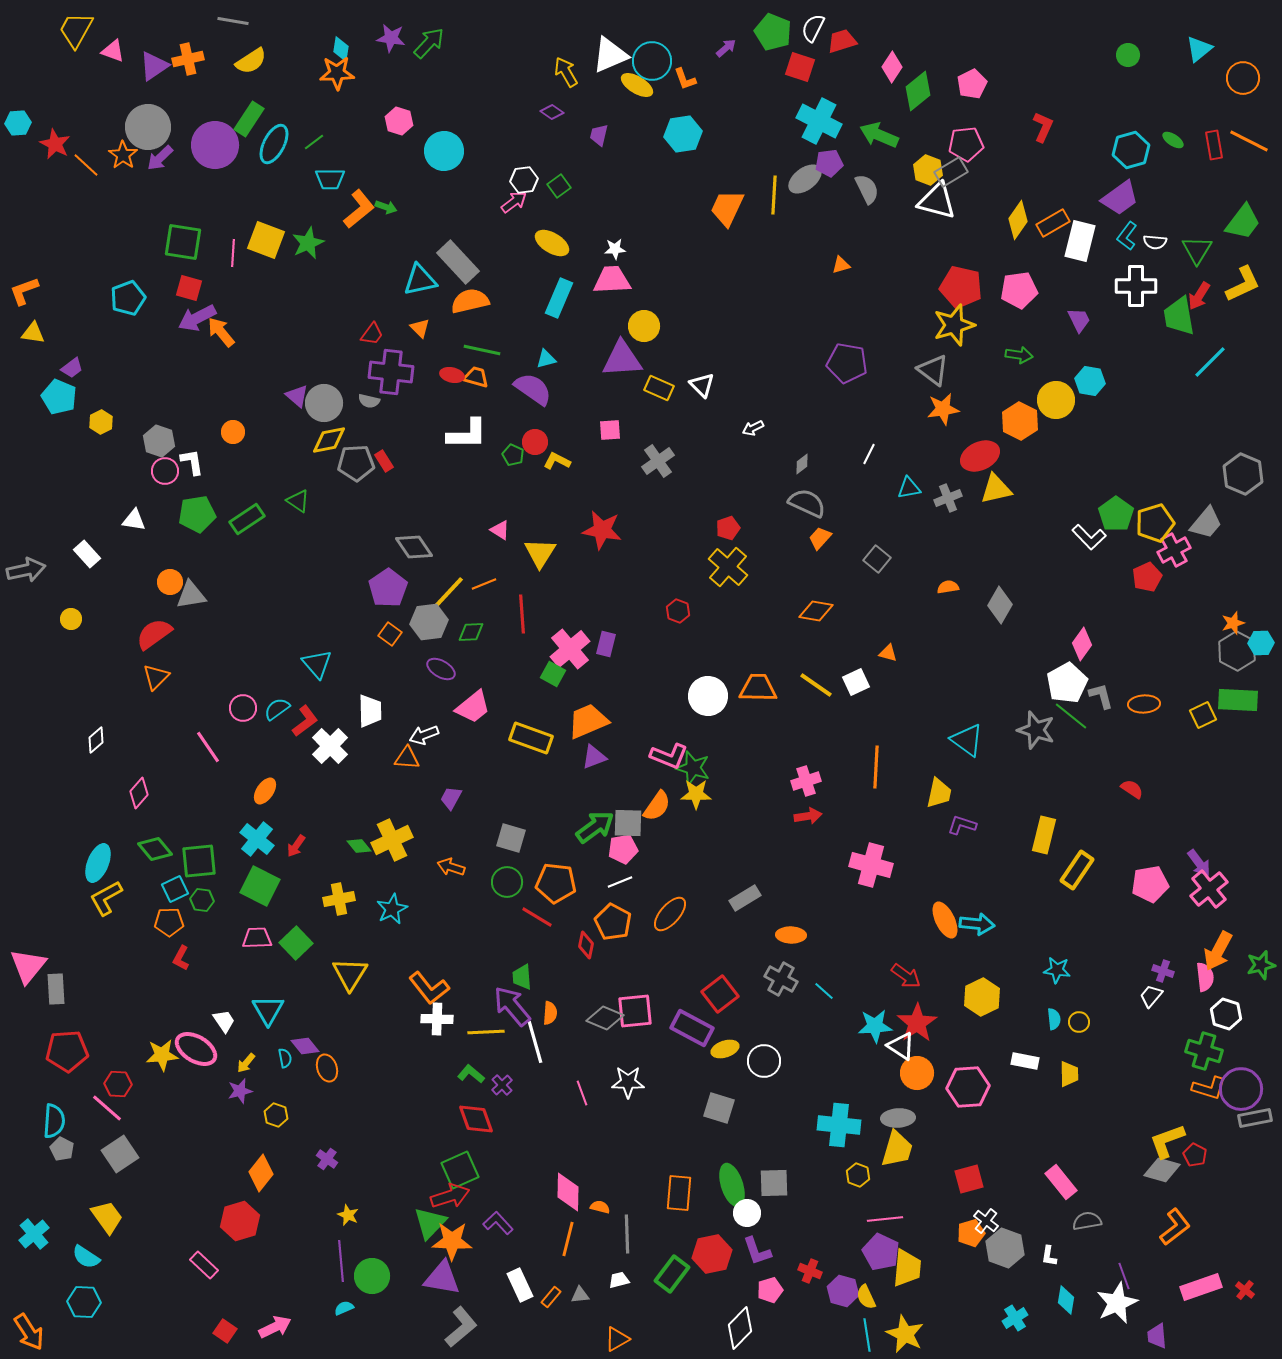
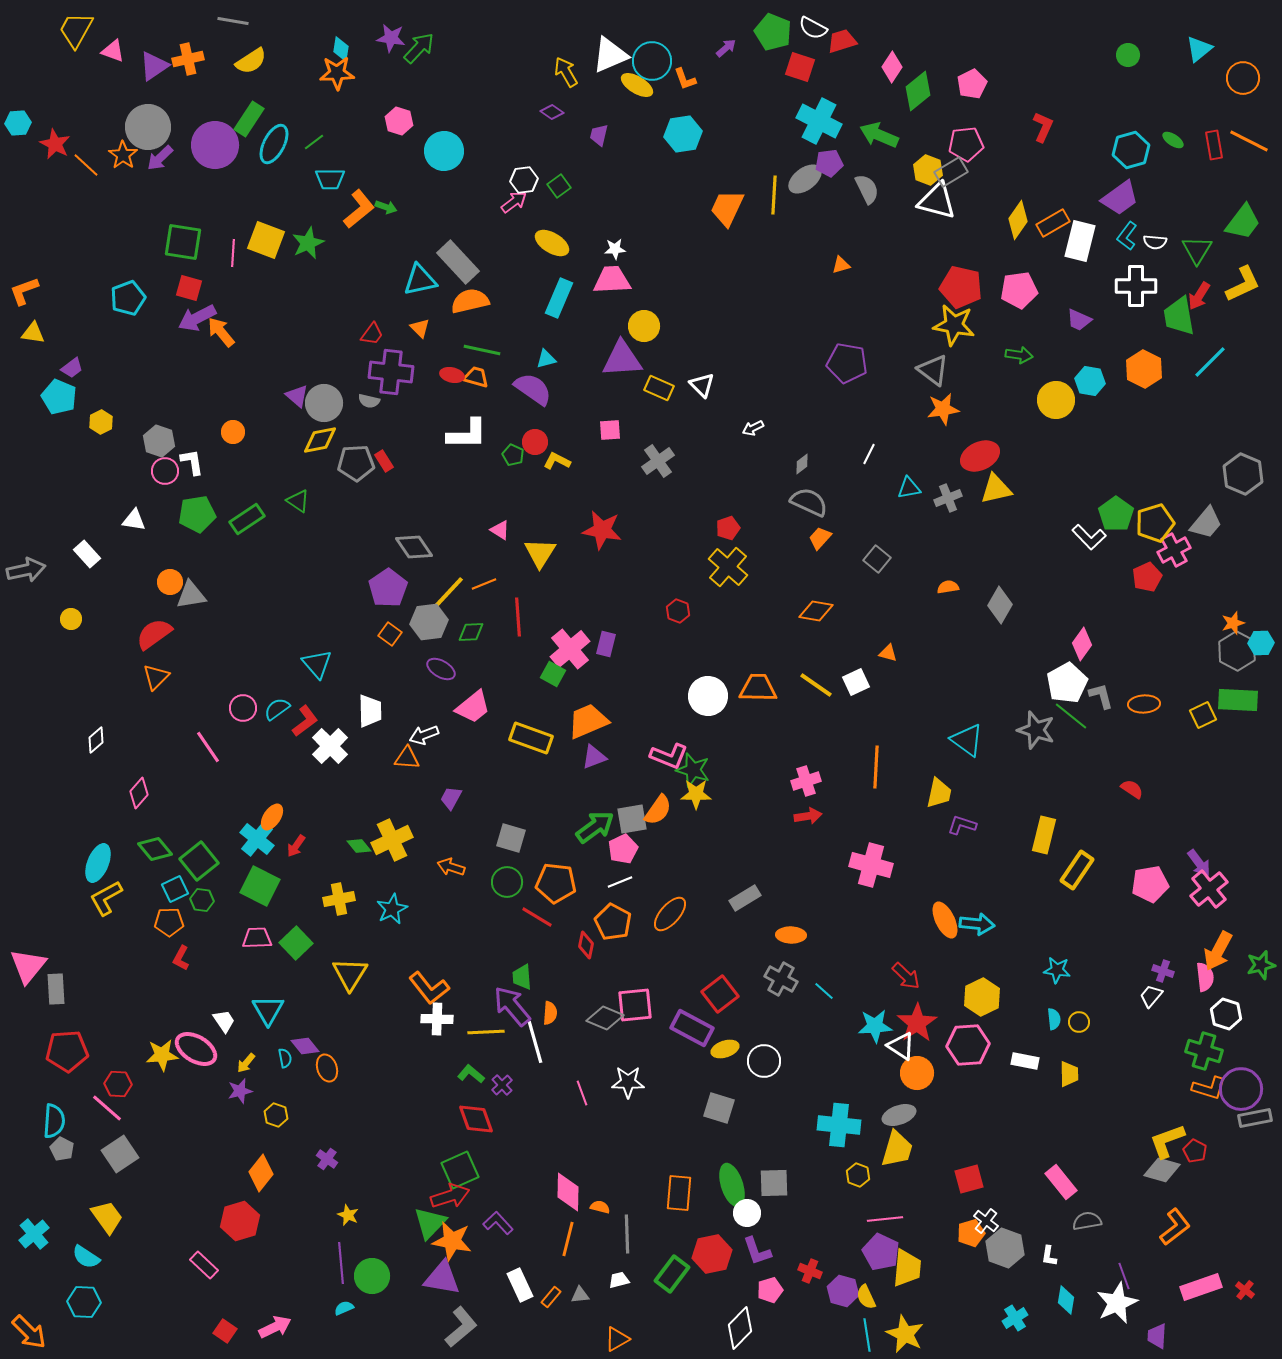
white semicircle at (813, 28): rotated 88 degrees counterclockwise
green arrow at (429, 43): moved 10 px left, 5 px down
purple trapezoid at (1079, 320): rotated 140 degrees clockwise
yellow star at (954, 325): rotated 27 degrees clockwise
orange hexagon at (1020, 421): moved 124 px right, 52 px up
yellow diamond at (329, 440): moved 9 px left
gray semicircle at (807, 503): moved 2 px right, 1 px up
red line at (522, 614): moved 4 px left, 3 px down
green star at (693, 768): moved 2 px down
orange ellipse at (265, 791): moved 7 px right, 26 px down
orange semicircle at (657, 806): moved 1 px right, 4 px down
gray square at (628, 823): moved 4 px right, 4 px up; rotated 12 degrees counterclockwise
pink pentagon at (623, 849): rotated 16 degrees counterclockwise
green square at (199, 861): rotated 33 degrees counterclockwise
red arrow at (906, 976): rotated 8 degrees clockwise
pink square at (635, 1011): moved 6 px up
pink hexagon at (968, 1087): moved 42 px up
gray ellipse at (898, 1118): moved 1 px right, 3 px up; rotated 16 degrees counterclockwise
red pentagon at (1195, 1155): moved 4 px up
orange star at (452, 1241): rotated 9 degrees clockwise
purple line at (341, 1261): moved 2 px down
orange arrow at (29, 1332): rotated 12 degrees counterclockwise
purple trapezoid at (1157, 1336): rotated 8 degrees clockwise
